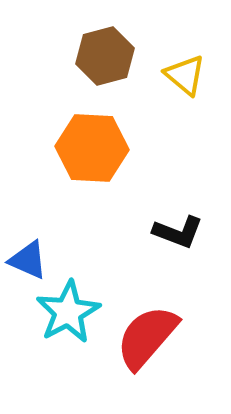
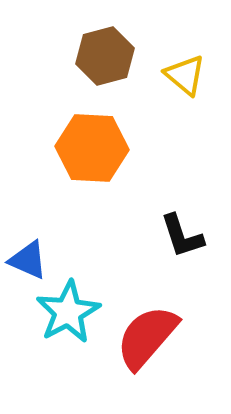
black L-shape: moved 4 px right, 4 px down; rotated 51 degrees clockwise
